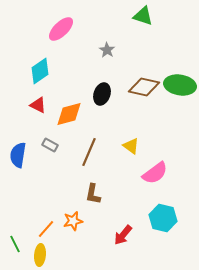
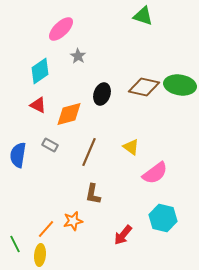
gray star: moved 29 px left, 6 px down
yellow triangle: moved 1 px down
